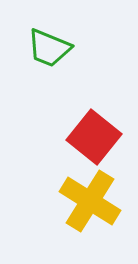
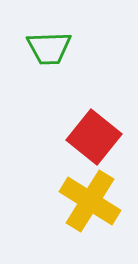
green trapezoid: rotated 24 degrees counterclockwise
